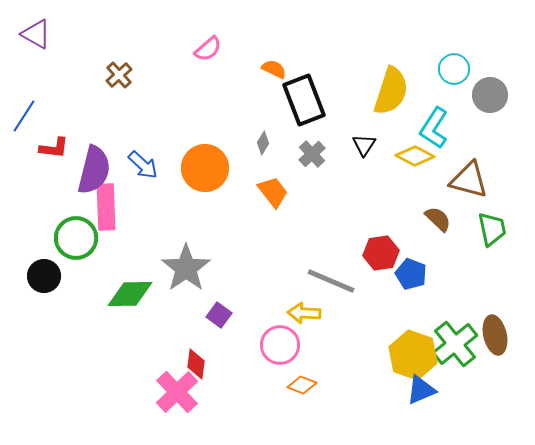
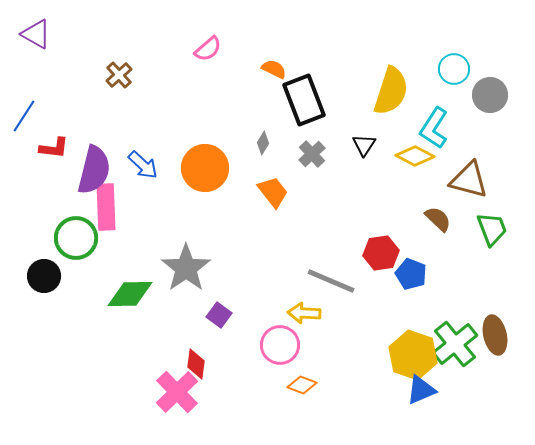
green trapezoid: rotated 9 degrees counterclockwise
